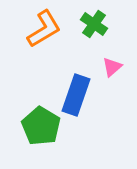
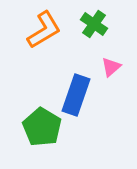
orange L-shape: moved 1 px down
pink triangle: moved 1 px left
green pentagon: moved 1 px right, 1 px down
